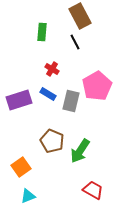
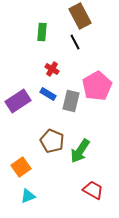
purple rectangle: moved 1 px left, 1 px down; rotated 15 degrees counterclockwise
